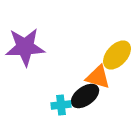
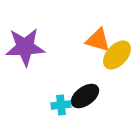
orange triangle: moved 37 px up
